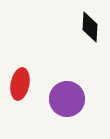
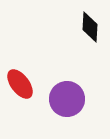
red ellipse: rotated 48 degrees counterclockwise
